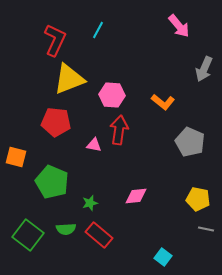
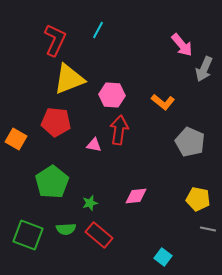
pink arrow: moved 3 px right, 19 px down
orange square: moved 18 px up; rotated 15 degrees clockwise
green pentagon: rotated 16 degrees clockwise
gray line: moved 2 px right
green square: rotated 16 degrees counterclockwise
